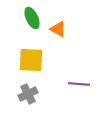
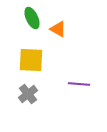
gray cross: rotated 12 degrees counterclockwise
